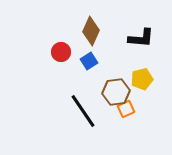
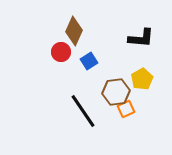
brown diamond: moved 17 px left
yellow pentagon: rotated 15 degrees counterclockwise
